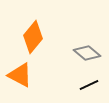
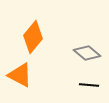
black line: rotated 30 degrees clockwise
